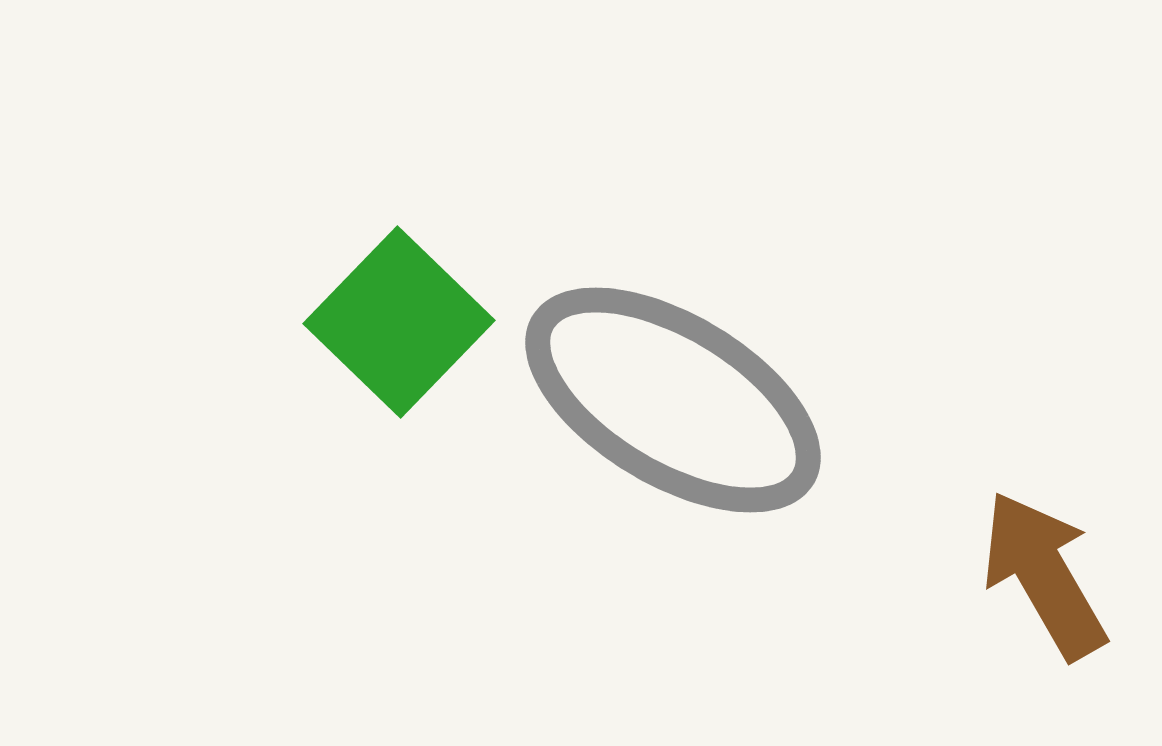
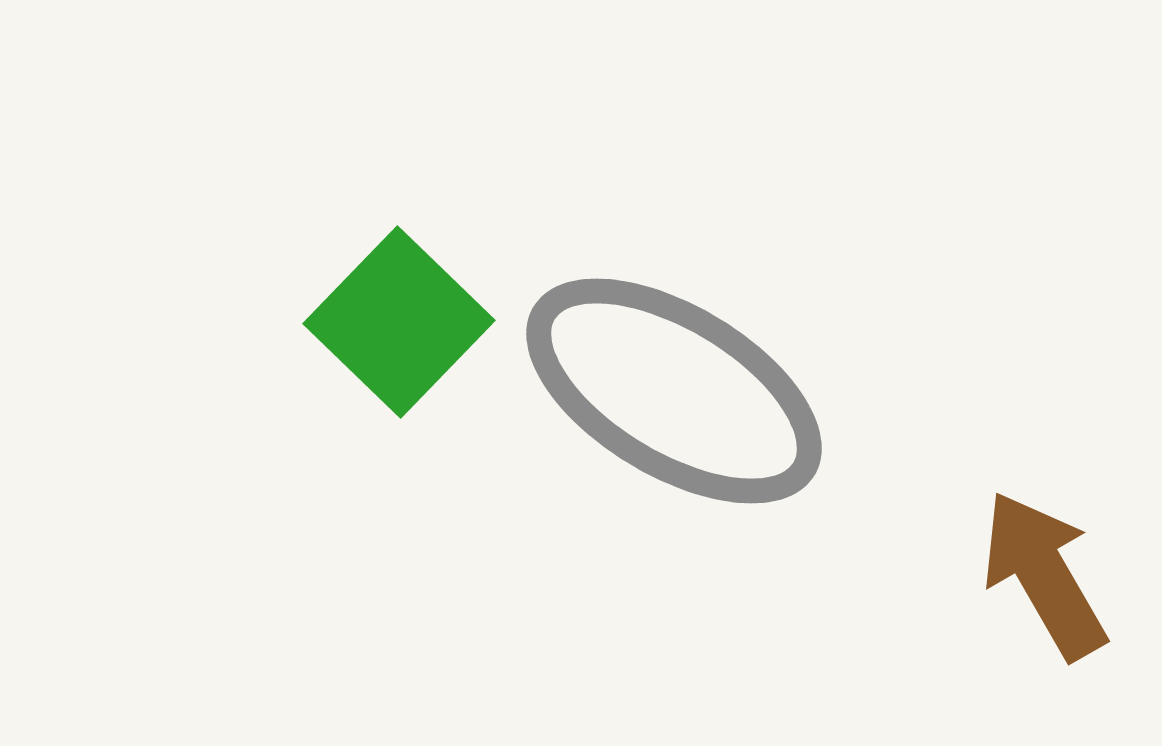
gray ellipse: moved 1 px right, 9 px up
